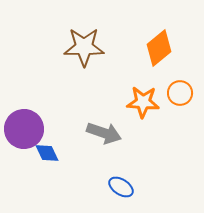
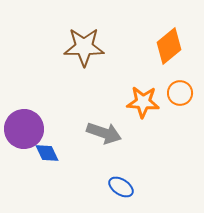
orange diamond: moved 10 px right, 2 px up
